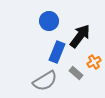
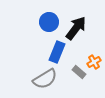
blue circle: moved 1 px down
black arrow: moved 4 px left, 8 px up
gray rectangle: moved 3 px right, 1 px up
gray semicircle: moved 2 px up
